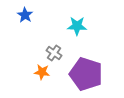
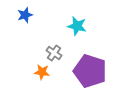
blue star: rotated 21 degrees clockwise
cyan star: rotated 12 degrees clockwise
purple pentagon: moved 4 px right, 3 px up
